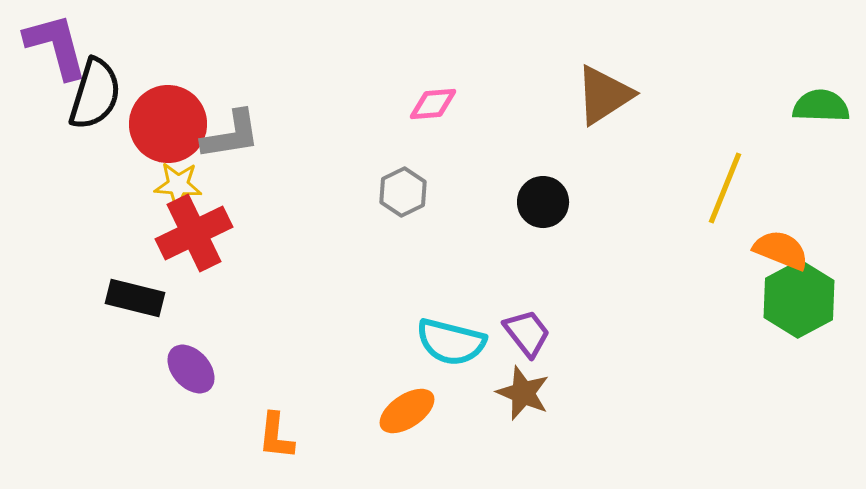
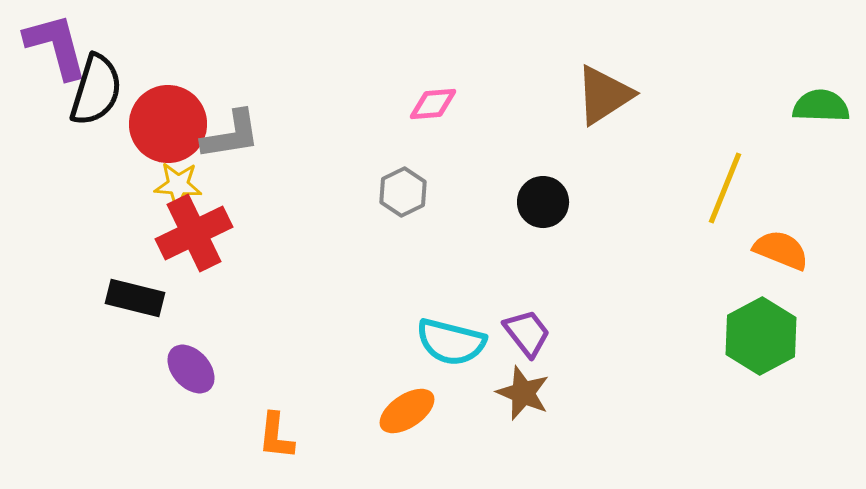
black semicircle: moved 1 px right, 4 px up
green hexagon: moved 38 px left, 37 px down
